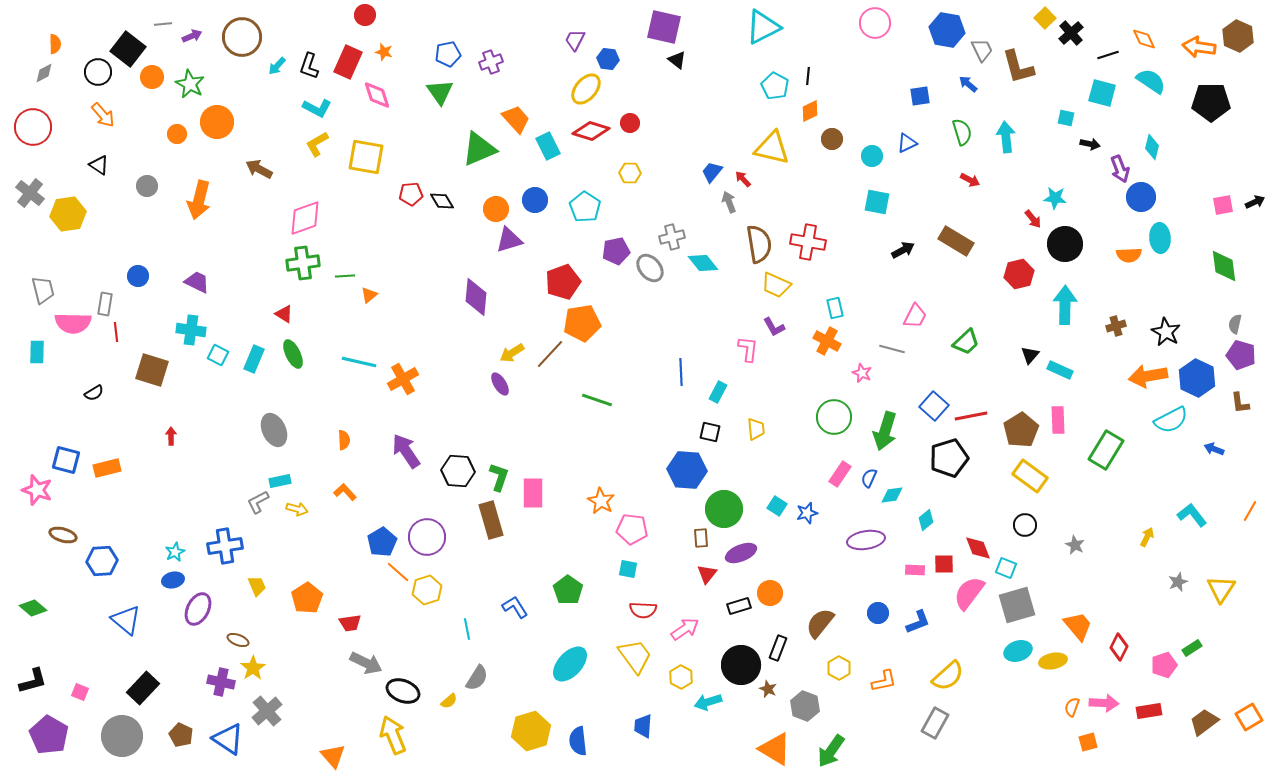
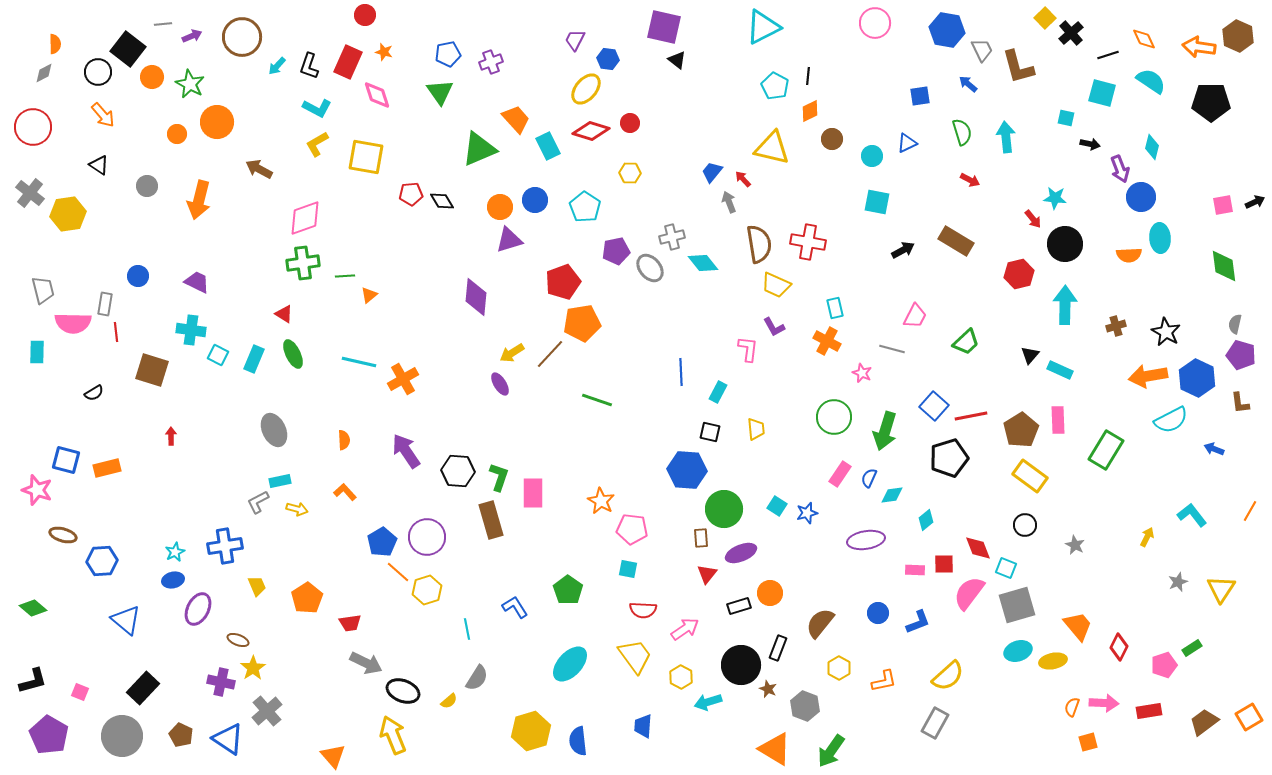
orange circle at (496, 209): moved 4 px right, 2 px up
